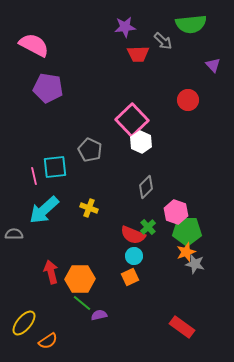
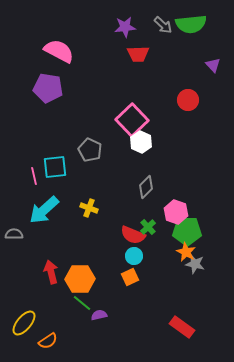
gray arrow: moved 16 px up
pink semicircle: moved 25 px right, 6 px down
orange star: rotated 24 degrees counterclockwise
